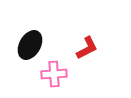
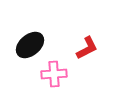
black ellipse: rotated 20 degrees clockwise
